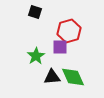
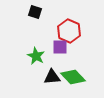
red hexagon: rotated 20 degrees counterclockwise
green star: rotated 12 degrees counterclockwise
green diamond: rotated 20 degrees counterclockwise
